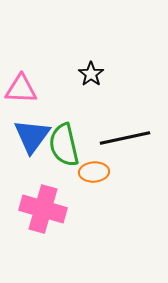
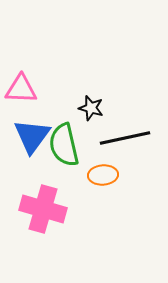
black star: moved 34 px down; rotated 20 degrees counterclockwise
orange ellipse: moved 9 px right, 3 px down
